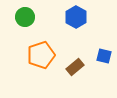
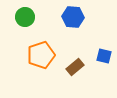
blue hexagon: moved 3 px left; rotated 25 degrees counterclockwise
